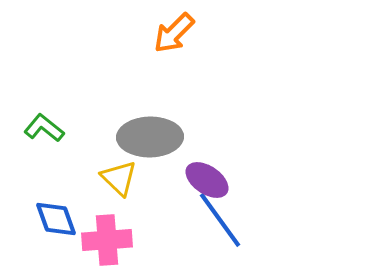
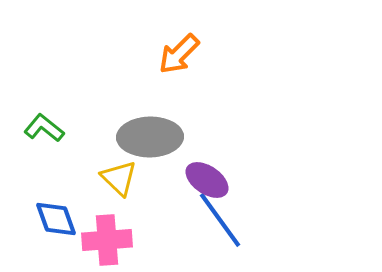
orange arrow: moved 5 px right, 21 px down
